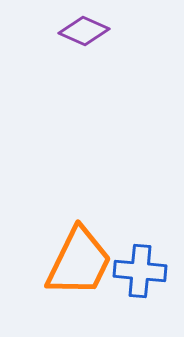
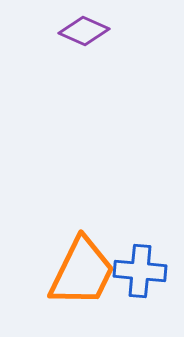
orange trapezoid: moved 3 px right, 10 px down
